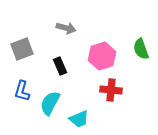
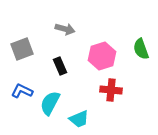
gray arrow: moved 1 px left, 1 px down
blue L-shape: rotated 100 degrees clockwise
